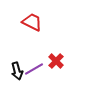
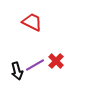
purple line: moved 1 px right, 4 px up
